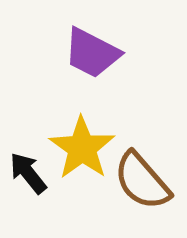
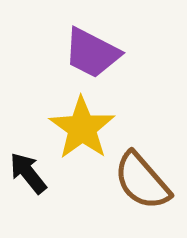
yellow star: moved 20 px up
